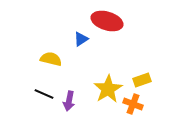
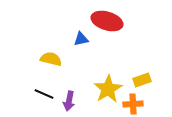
blue triangle: rotated 21 degrees clockwise
orange cross: rotated 24 degrees counterclockwise
